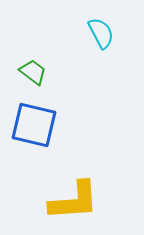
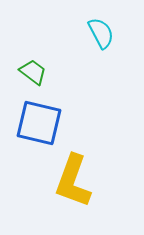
blue square: moved 5 px right, 2 px up
yellow L-shape: moved 1 px left, 20 px up; rotated 114 degrees clockwise
